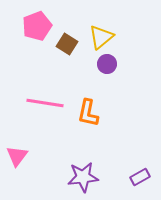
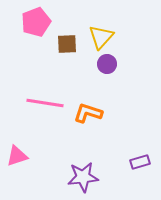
pink pentagon: moved 1 px left, 4 px up
yellow triangle: rotated 8 degrees counterclockwise
brown square: rotated 35 degrees counterclockwise
orange L-shape: rotated 96 degrees clockwise
pink triangle: rotated 35 degrees clockwise
purple rectangle: moved 15 px up; rotated 12 degrees clockwise
